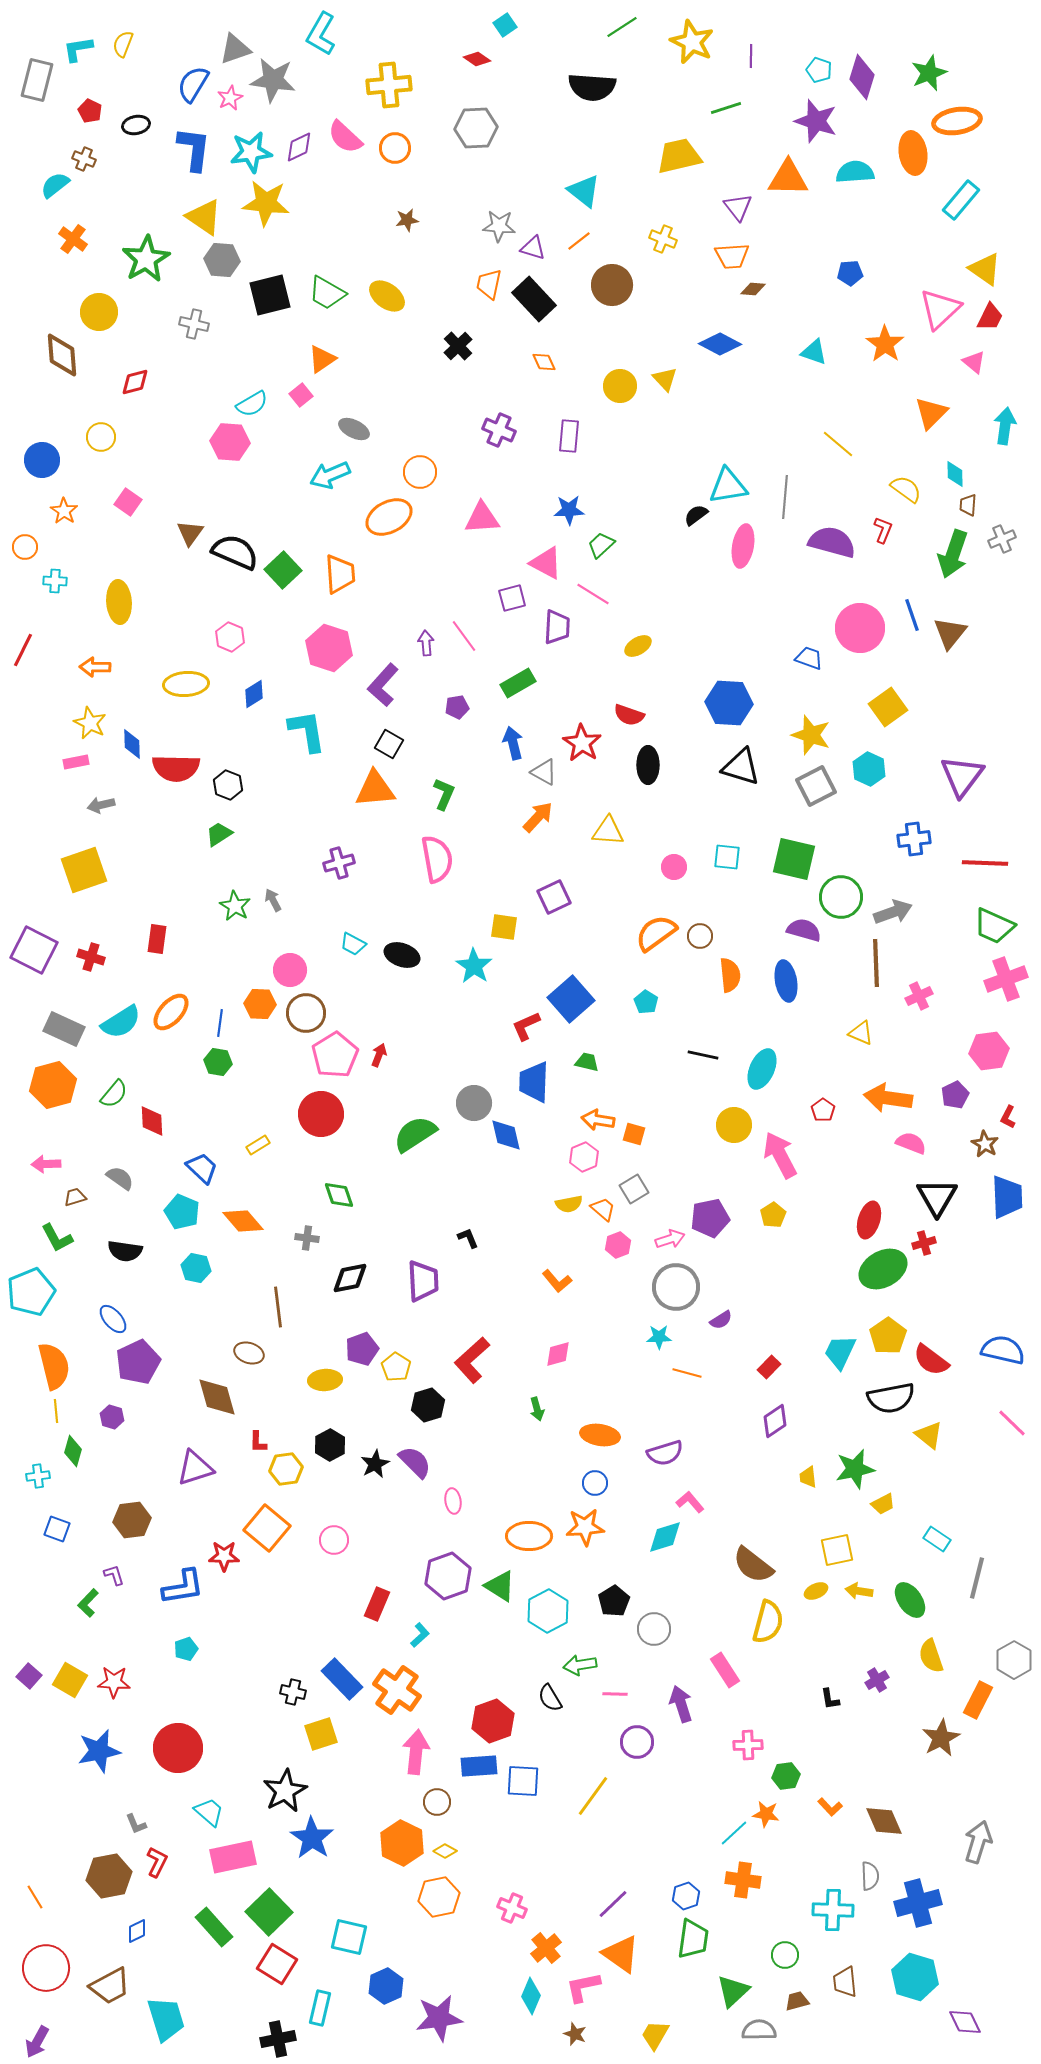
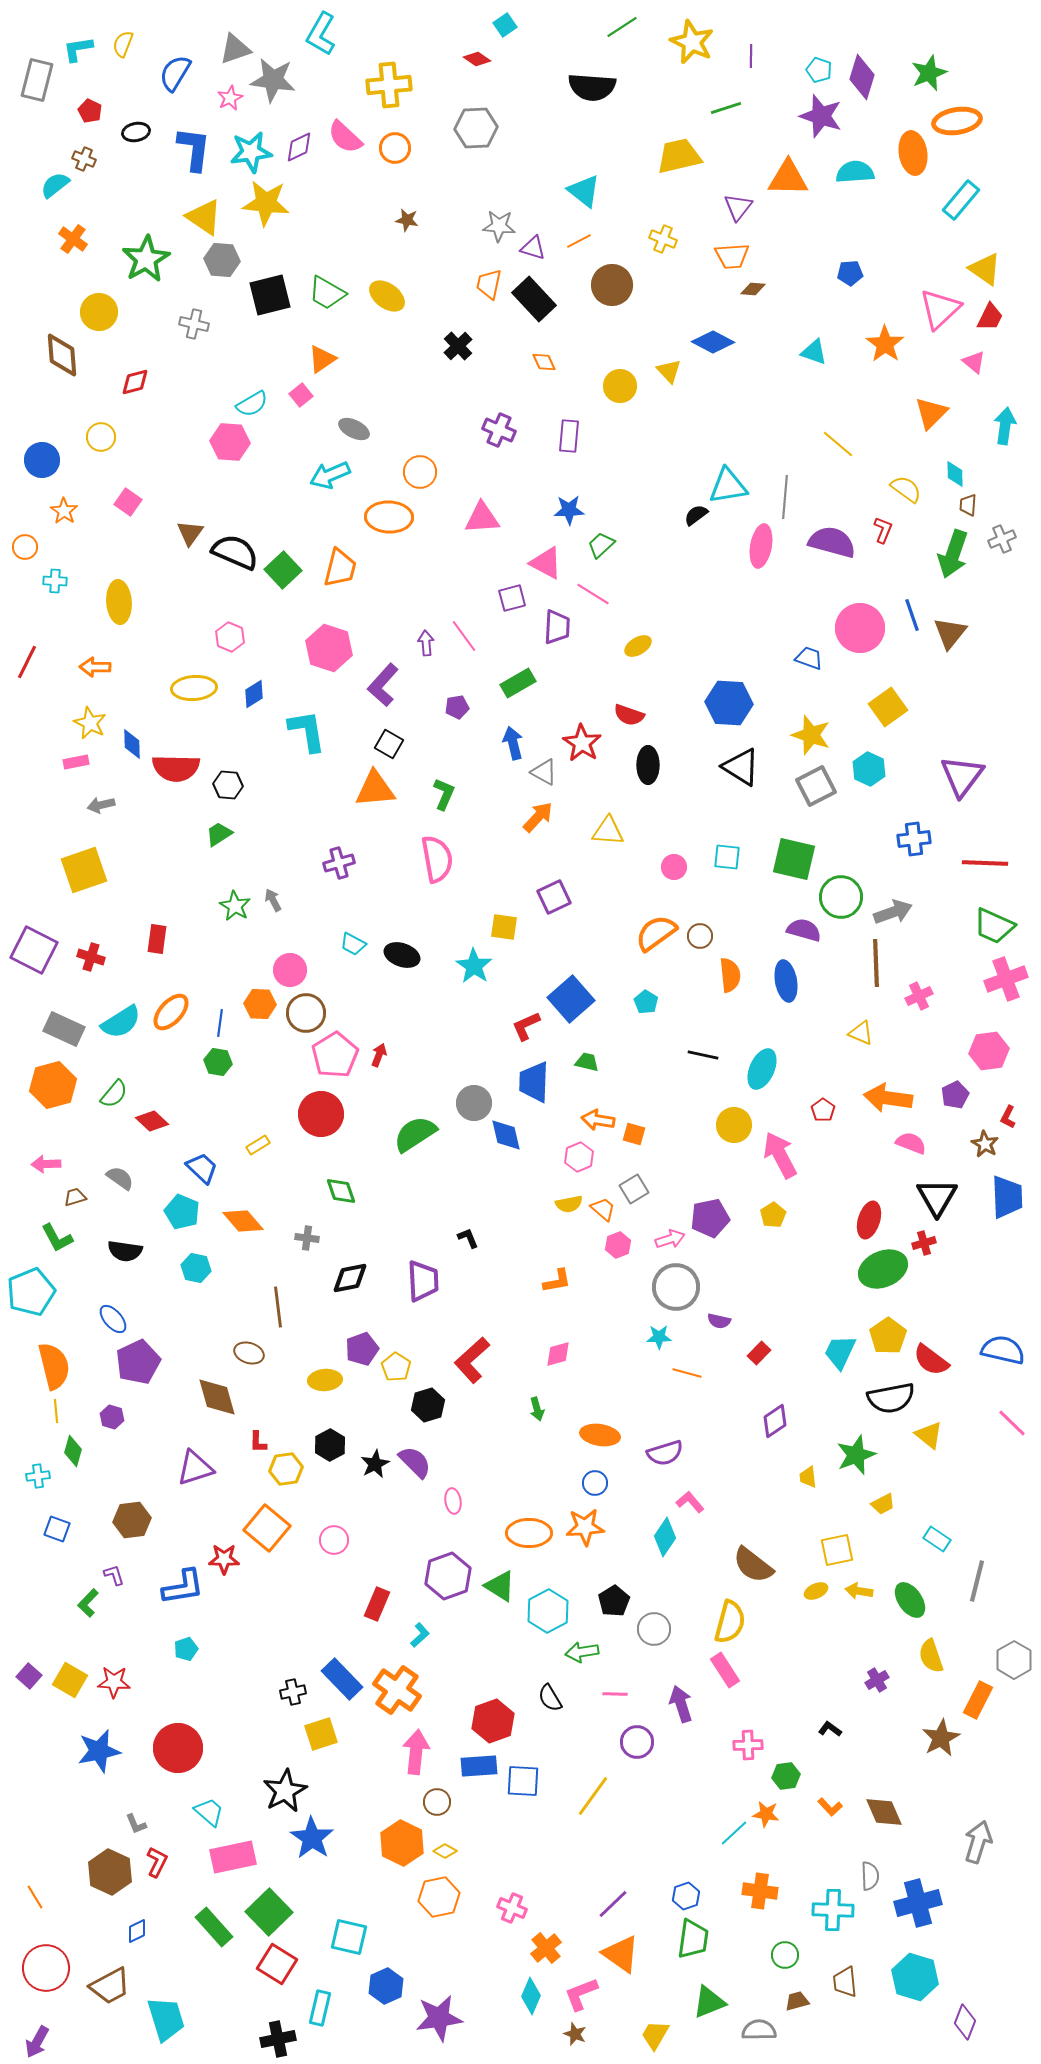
blue semicircle at (193, 84): moved 18 px left, 11 px up
purple star at (816, 121): moved 5 px right, 5 px up
black ellipse at (136, 125): moved 7 px down
purple triangle at (738, 207): rotated 16 degrees clockwise
brown star at (407, 220): rotated 20 degrees clockwise
orange line at (579, 241): rotated 10 degrees clockwise
blue diamond at (720, 344): moved 7 px left, 2 px up
yellow triangle at (665, 379): moved 4 px right, 8 px up
orange ellipse at (389, 517): rotated 30 degrees clockwise
pink ellipse at (743, 546): moved 18 px right
orange trapezoid at (340, 574): moved 6 px up; rotated 18 degrees clockwise
red line at (23, 650): moved 4 px right, 12 px down
yellow ellipse at (186, 684): moved 8 px right, 4 px down
black triangle at (741, 767): rotated 15 degrees clockwise
black hexagon at (228, 785): rotated 16 degrees counterclockwise
red diamond at (152, 1121): rotated 44 degrees counterclockwise
pink hexagon at (584, 1157): moved 5 px left
green diamond at (339, 1195): moved 2 px right, 4 px up
green ellipse at (883, 1269): rotated 6 degrees clockwise
orange L-shape at (557, 1281): rotated 60 degrees counterclockwise
purple semicircle at (721, 1320): moved 2 px left, 1 px down; rotated 45 degrees clockwise
red rectangle at (769, 1367): moved 10 px left, 14 px up
green star at (855, 1469): moved 1 px right, 14 px up; rotated 9 degrees counterclockwise
orange ellipse at (529, 1536): moved 3 px up
cyan diamond at (665, 1537): rotated 39 degrees counterclockwise
red star at (224, 1556): moved 3 px down
gray line at (977, 1578): moved 3 px down
yellow semicircle at (768, 1622): moved 38 px left
green arrow at (580, 1665): moved 2 px right, 13 px up
black cross at (293, 1692): rotated 25 degrees counterclockwise
black L-shape at (830, 1699): moved 30 px down; rotated 135 degrees clockwise
brown diamond at (884, 1821): moved 9 px up
brown hexagon at (109, 1876): moved 1 px right, 4 px up; rotated 24 degrees counterclockwise
orange cross at (743, 1880): moved 17 px right, 11 px down
pink L-shape at (583, 1987): moved 2 px left, 7 px down; rotated 9 degrees counterclockwise
green triangle at (733, 1991): moved 24 px left, 11 px down; rotated 21 degrees clockwise
purple diamond at (965, 2022): rotated 48 degrees clockwise
